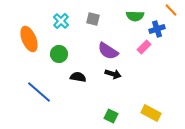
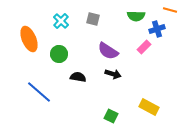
orange line: moved 1 px left; rotated 32 degrees counterclockwise
green semicircle: moved 1 px right
yellow rectangle: moved 2 px left, 6 px up
